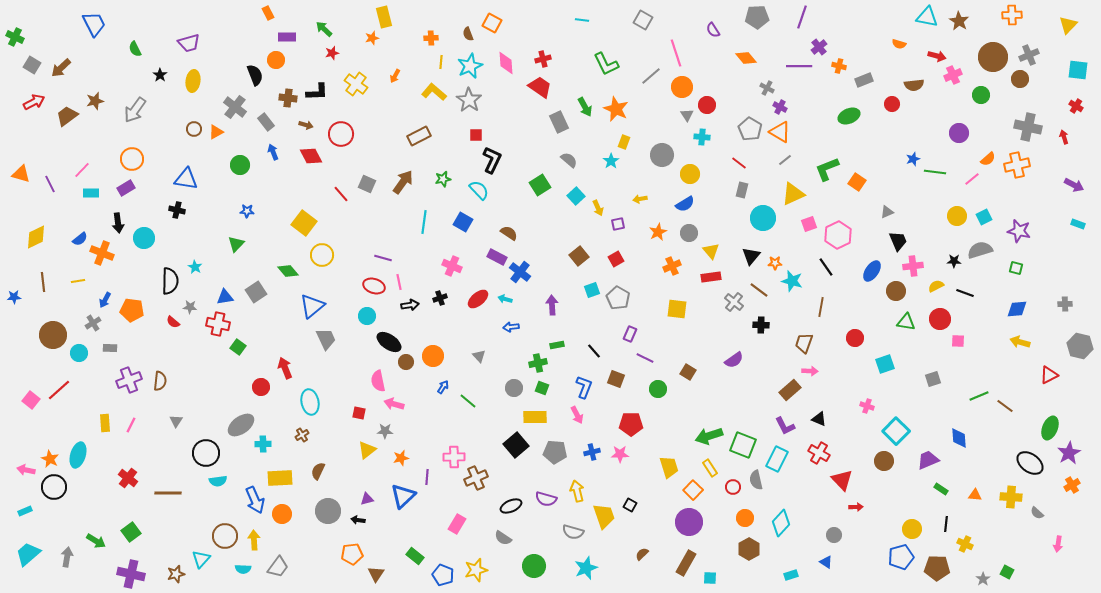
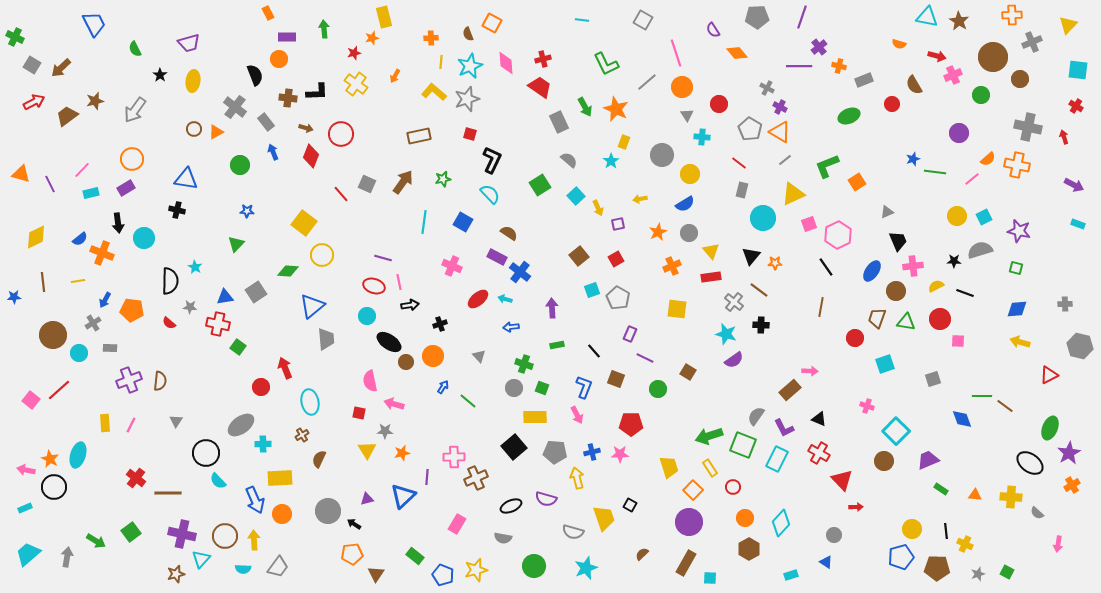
green arrow at (324, 29): rotated 42 degrees clockwise
red star at (332, 53): moved 22 px right
gray cross at (1029, 55): moved 3 px right, 13 px up
orange diamond at (746, 58): moved 9 px left, 5 px up
orange circle at (276, 60): moved 3 px right, 1 px up
gray line at (651, 76): moved 4 px left, 6 px down
brown semicircle at (914, 85): rotated 66 degrees clockwise
gray star at (469, 100): moved 2 px left, 1 px up; rotated 20 degrees clockwise
red circle at (707, 105): moved 12 px right, 1 px up
brown arrow at (306, 125): moved 3 px down
red square at (476, 135): moved 6 px left, 1 px up; rotated 16 degrees clockwise
brown rectangle at (419, 136): rotated 15 degrees clockwise
red diamond at (311, 156): rotated 50 degrees clockwise
orange cross at (1017, 165): rotated 25 degrees clockwise
green L-shape at (827, 169): moved 3 px up
orange square at (857, 182): rotated 24 degrees clockwise
cyan semicircle at (479, 190): moved 11 px right, 4 px down
cyan rectangle at (91, 193): rotated 14 degrees counterclockwise
green diamond at (288, 271): rotated 45 degrees counterclockwise
cyan star at (792, 281): moved 66 px left, 53 px down
black cross at (440, 298): moved 26 px down
purple arrow at (552, 305): moved 3 px down
red semicircle at (173, 322): moved 4 px left, 1 px down
gray trapezoid at (326, 339): rotated 20 degrees clockwise
brown trapezoid at (804, 343): moved 73 px right, 25 px up
green cross at (538, 363): moved 14 px left, 1 px down; rotated 30 degrees clockwise
pink semicircle at (378, 381): moved 8 px left
green line at (979, 396): moved 3 px right; rotated 24 degrees clockwise
purple L-shape at (785, 426): moved 1 px left, 2 px down
blue diamond at (959, 438): moved 3 px right, 19 px up; rotated 15 degrees counterclockwise
black square at (516, 445): moved 2 px left, 2 px down
yellow triangle at (367, 450): rotated 24 degrees counterclockwise
orange star at (401, 458): moved 1 px right, 5 px up
brown semicircle at (318, 471): moved 1 px right, 12 px up
red cross at (128, 478): moved 8 px right
gray semicircle at (756, 480): moved 64 px up; rotated 48 degrees clockwise
cyan semicircle at (218, 481): rotated 54 degrees clockwise
yellow arrow at (577, 491): moved 13 px up
cyan rectangle at (25, 511): moved 3 px up
yellow trapezoid at (604, 516): moved 2 px down
black arrow at (358, 520): moved 4 px left, 4 px down; rotated 24 degrees clockwise
black line at (946, 524): moved 7 px down; rotated 14 degrees counterclockwise
gray semicircle at (503, 538): rotated 24 degrees counterclockwise
purple cross at (131, 574): moved 51 px right, 40 px up
gray star at (983, 579): moved 5 px left, 5 px up; rotated 16 degrees clockwise
